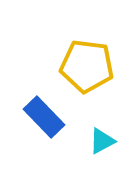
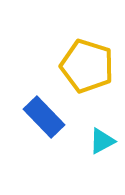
yellow pentagon: rotated 10 degrees clockwise
